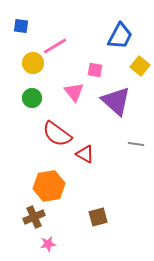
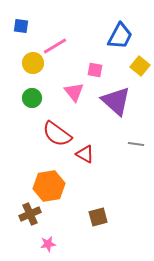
brown cross: moved 4 px left, 3 px up
